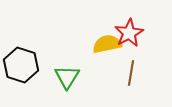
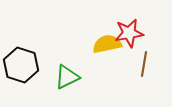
red star: rotated 20 degrees clockwise
brown line: moved 13 px right, 9 px up
green triangle: rotated 32 degrees clockwise
